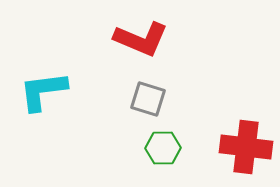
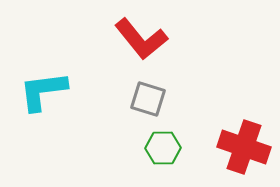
red L-shape: rotated 28 degrees clockwise
red cross: moved 2 px left; rotated 12 degrees clockwise
